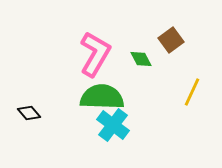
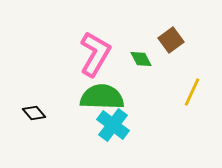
black diamond: moved 5 px right
